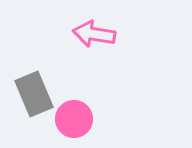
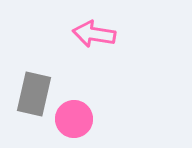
gray rectangle: rotated 36 degrees clockwise
